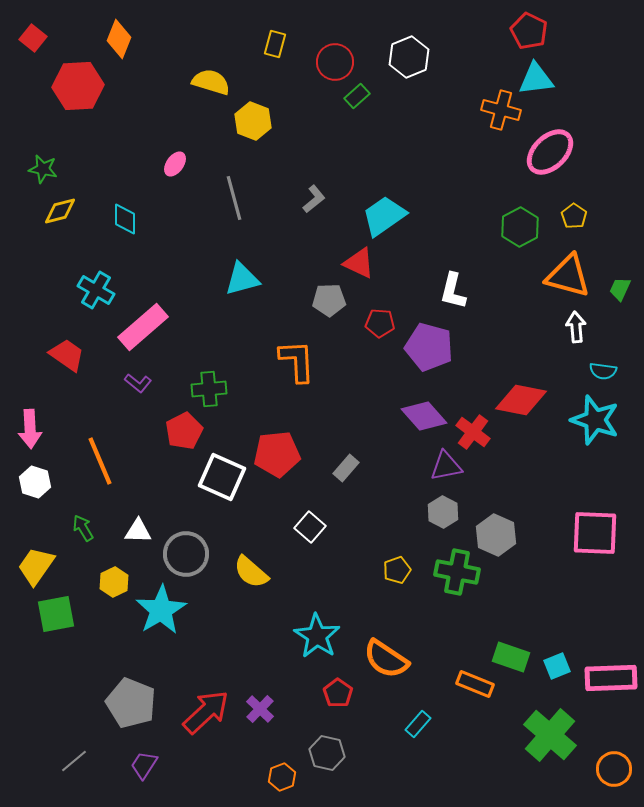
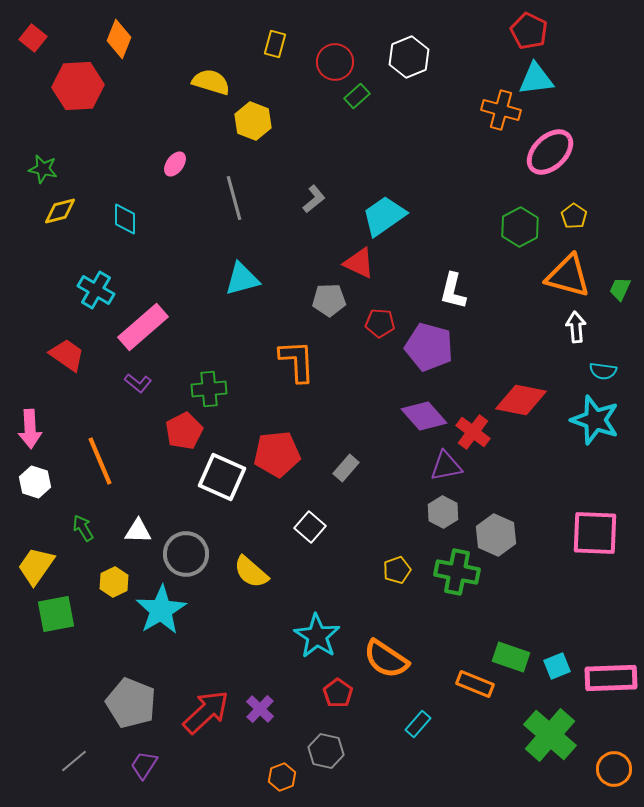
gray hexagon at (327, 753): moved 1 px left, 2 px up
